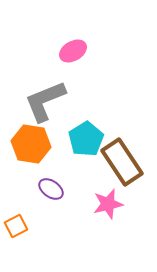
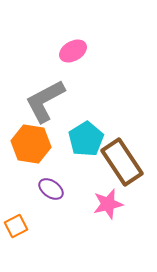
gray L-shape: rotated 6 degrees counterclockwise
